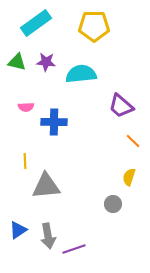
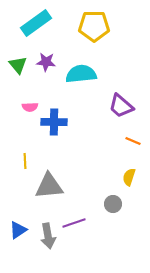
green triangle: moved 1 px right, 3 px down; rotated 36 degrees clockwise
pink semicircle: moved 4 px right
orange line: rotated 21 degrees counterclockwise
gray triangle: moved 3 px right
purple line: moved 26 px up
